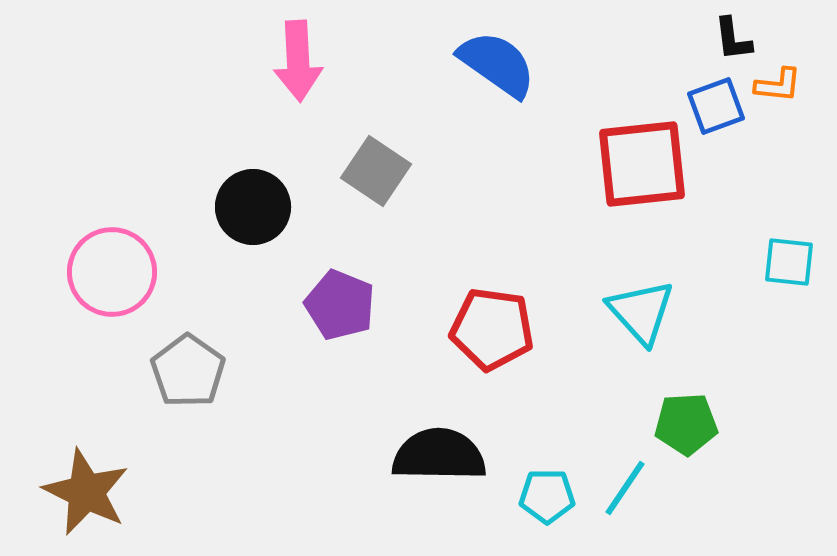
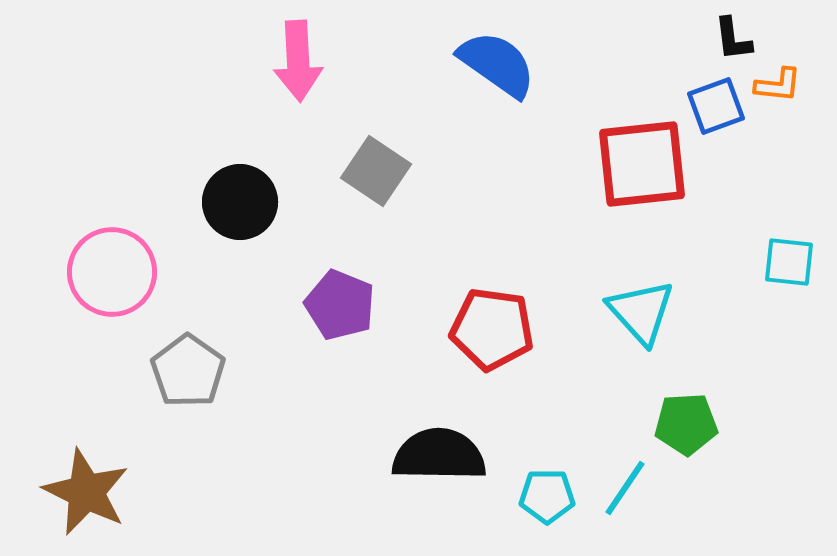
black circle: moved 13 px left, 5 px up
